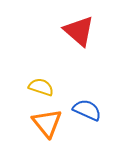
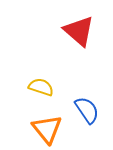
blue semicircle: rotated 32 degrees clockwise
orange triangle: moved 6 px down
